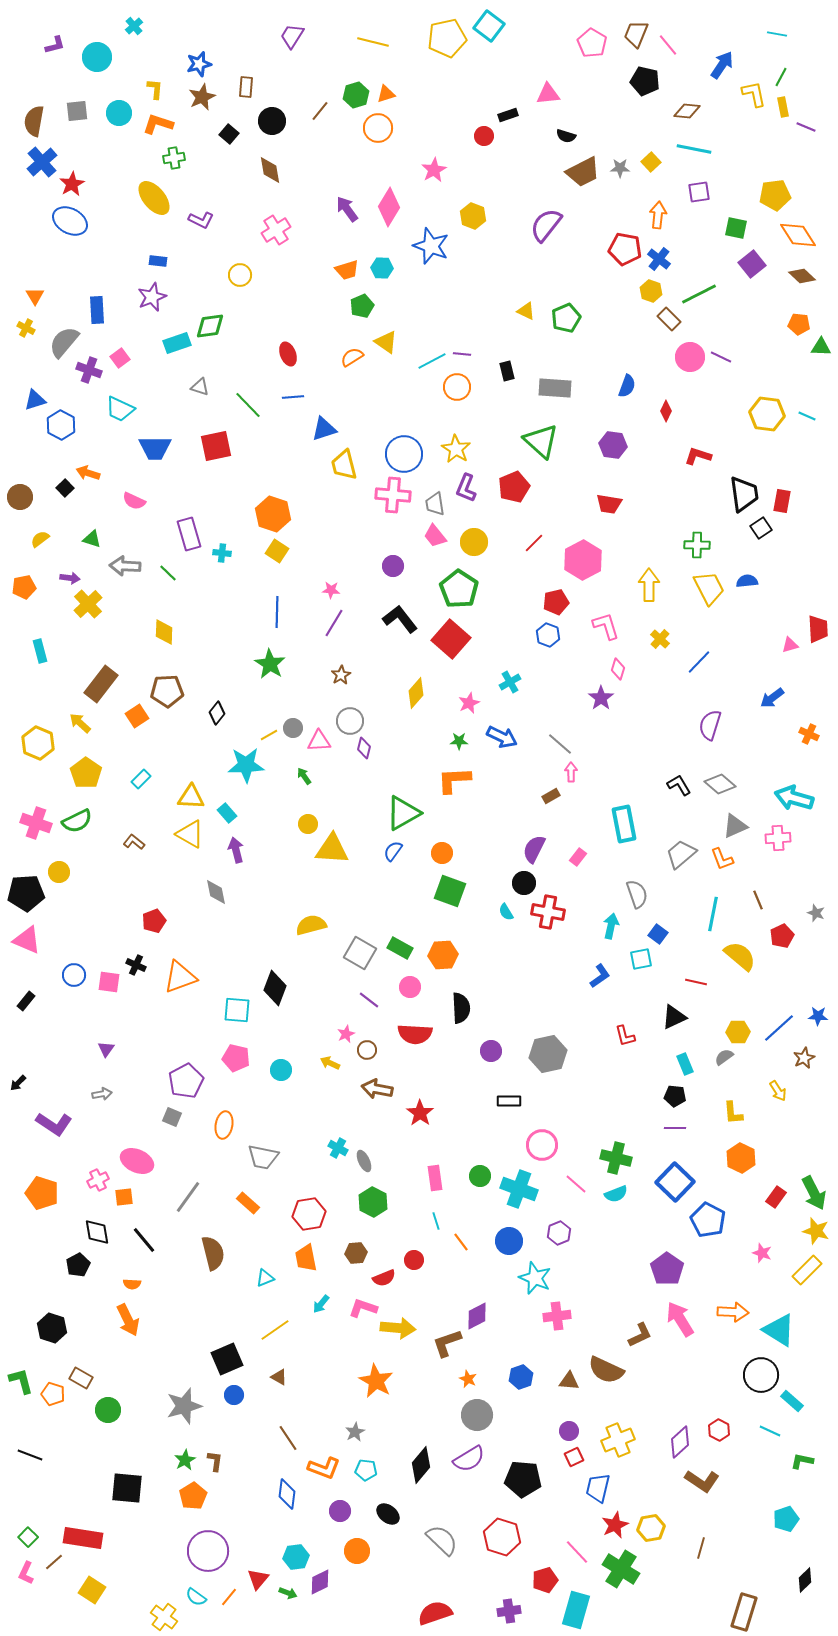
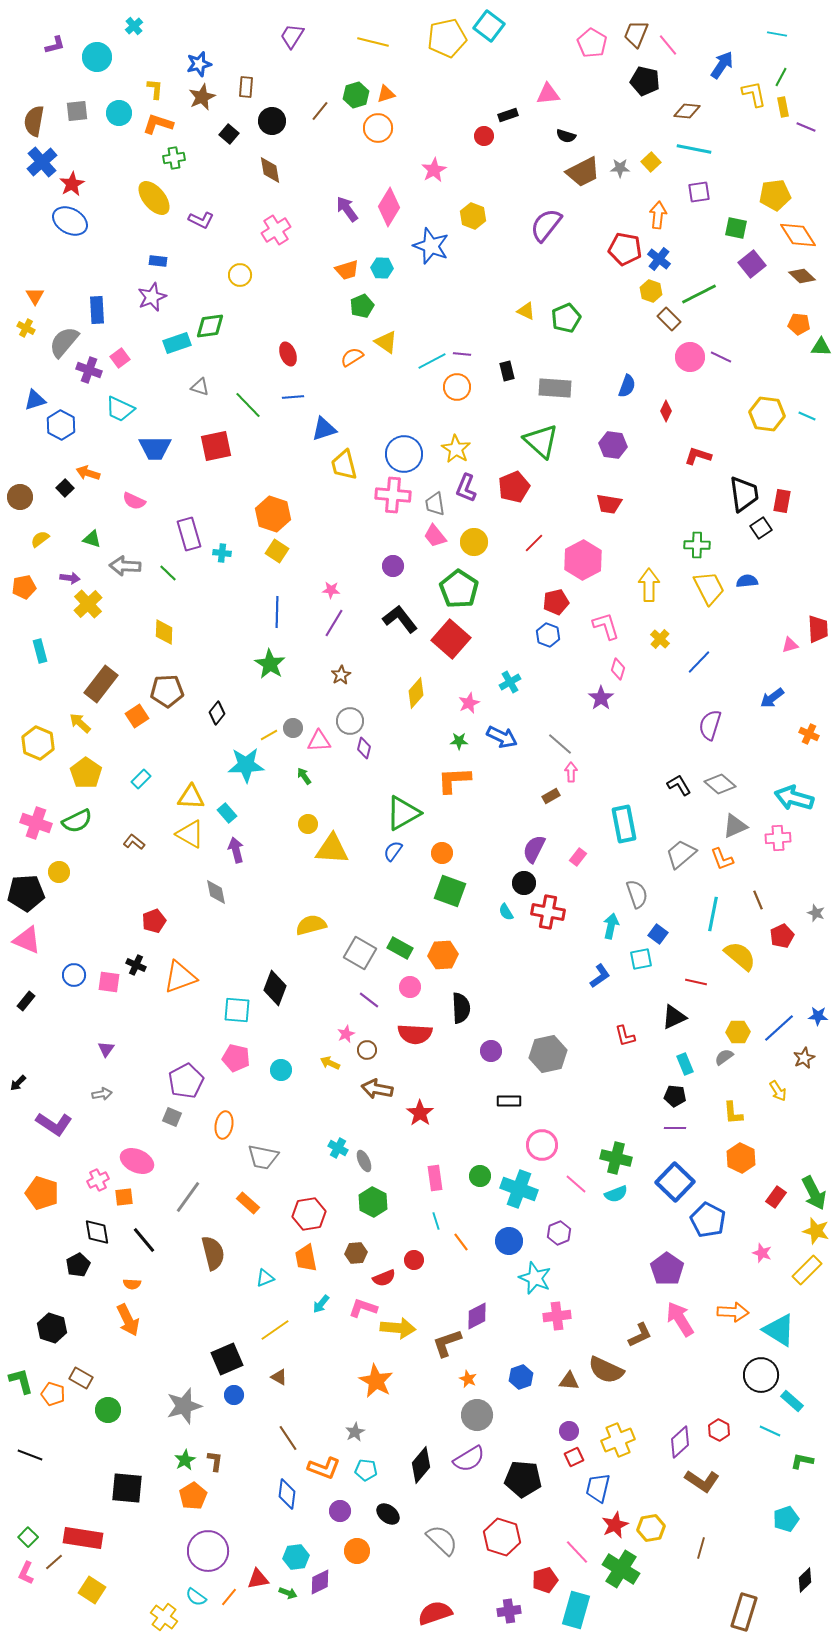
red triangle at (258, 1579): rotated 40 degrees clockwise
